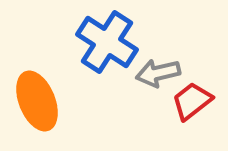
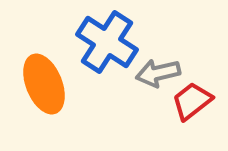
orange ellipse: moved 7 px right, 17 px up
